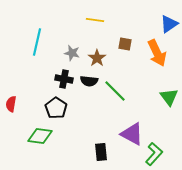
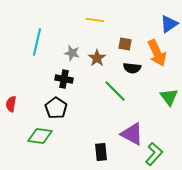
black semicircle: moved 43 px right, 13 px up
